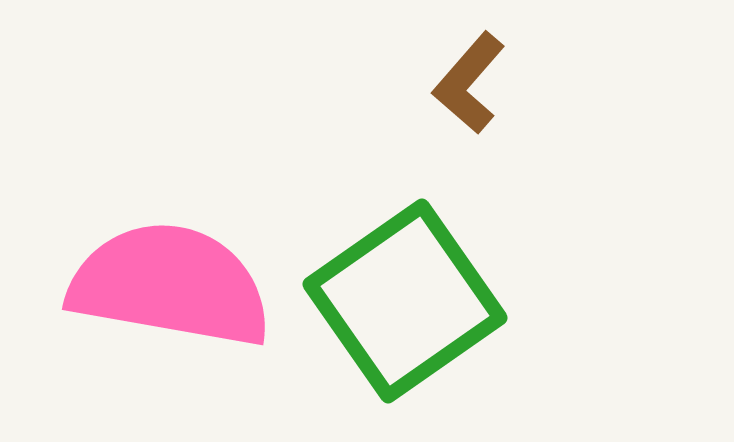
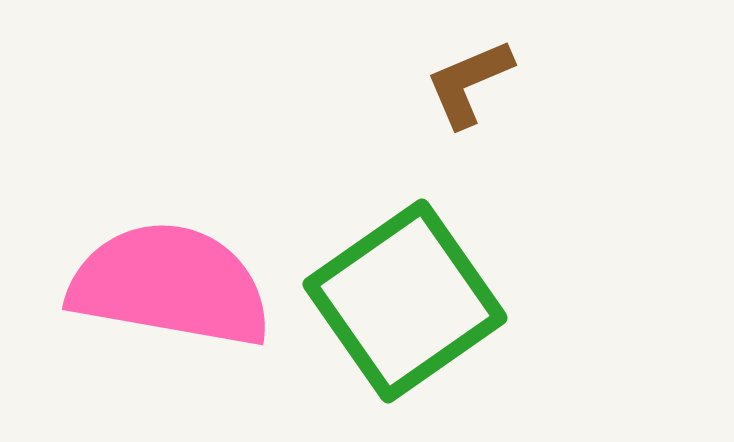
brown L-shape: rotated 26 degrees clockwise
